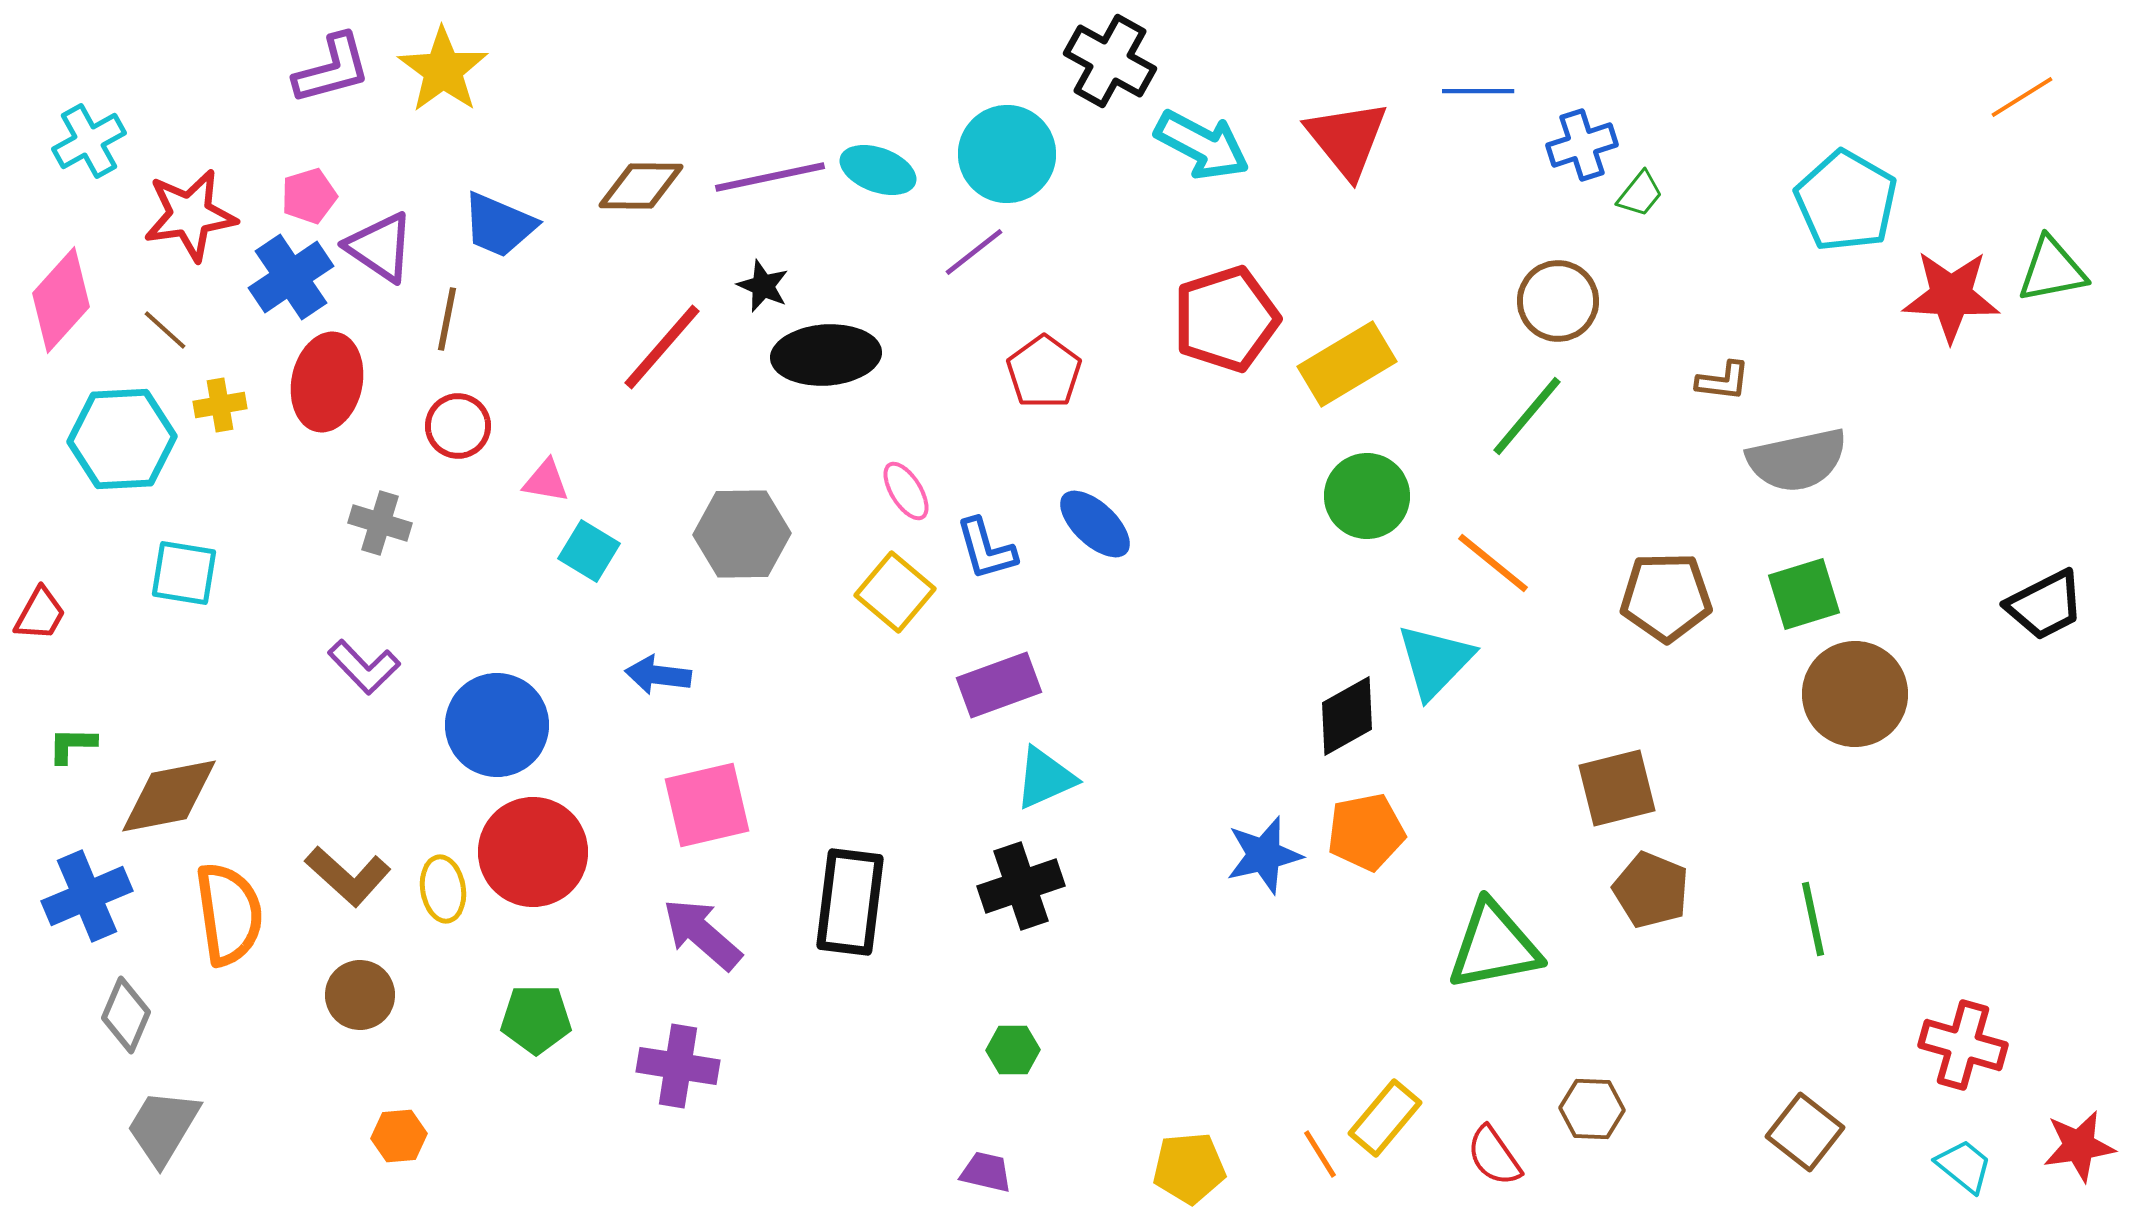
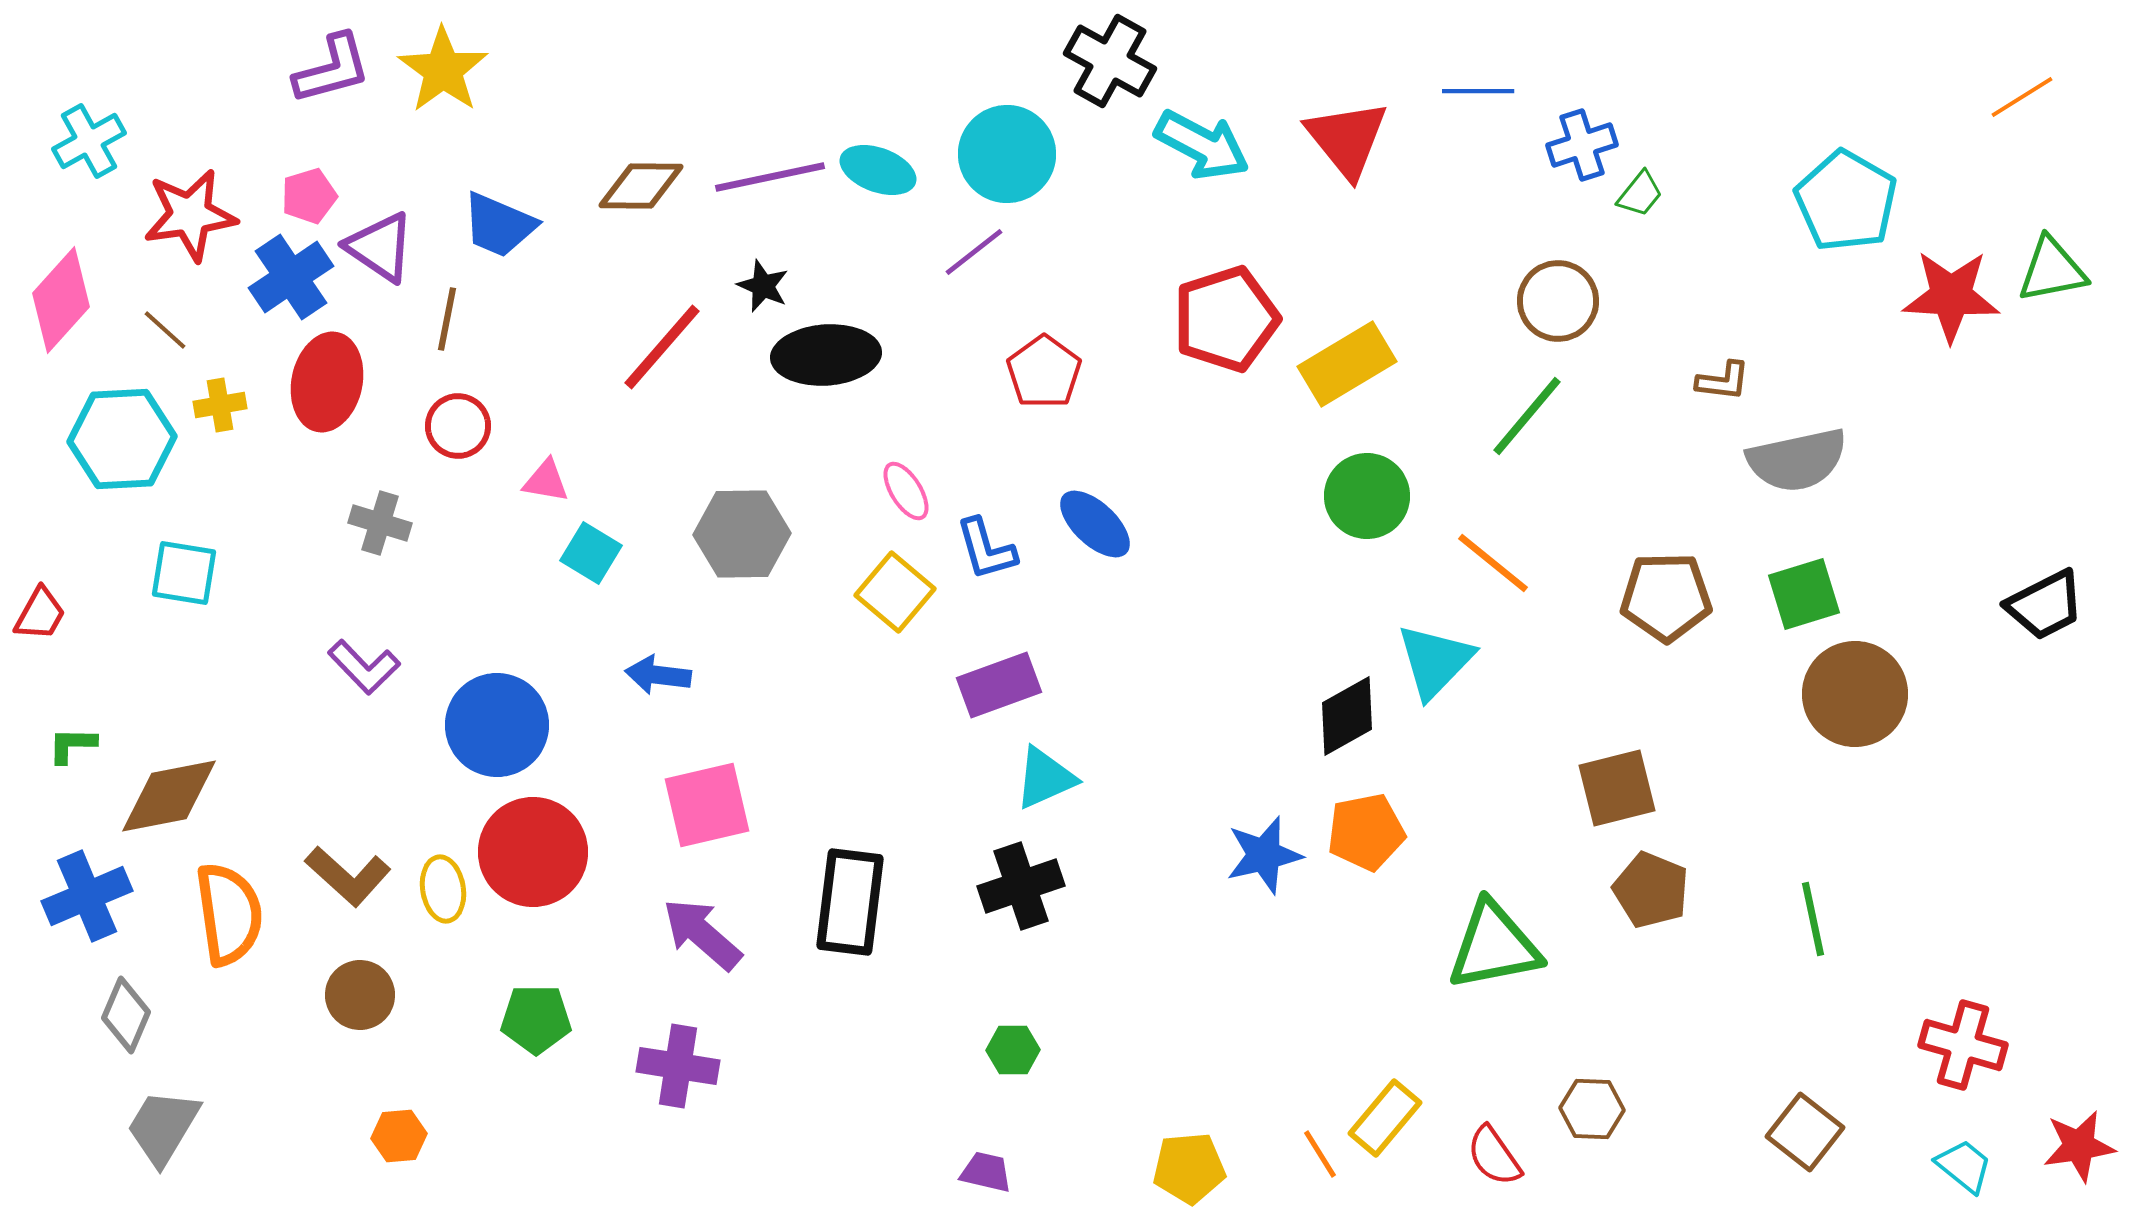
cyan square at (589, 551): moved 2 px right, 2 px down
